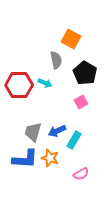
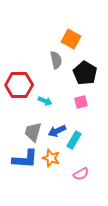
cyan arrow: moved 18 px down
pink square: rotated 16 degrees clockwise
orange star: moved 1 px right
